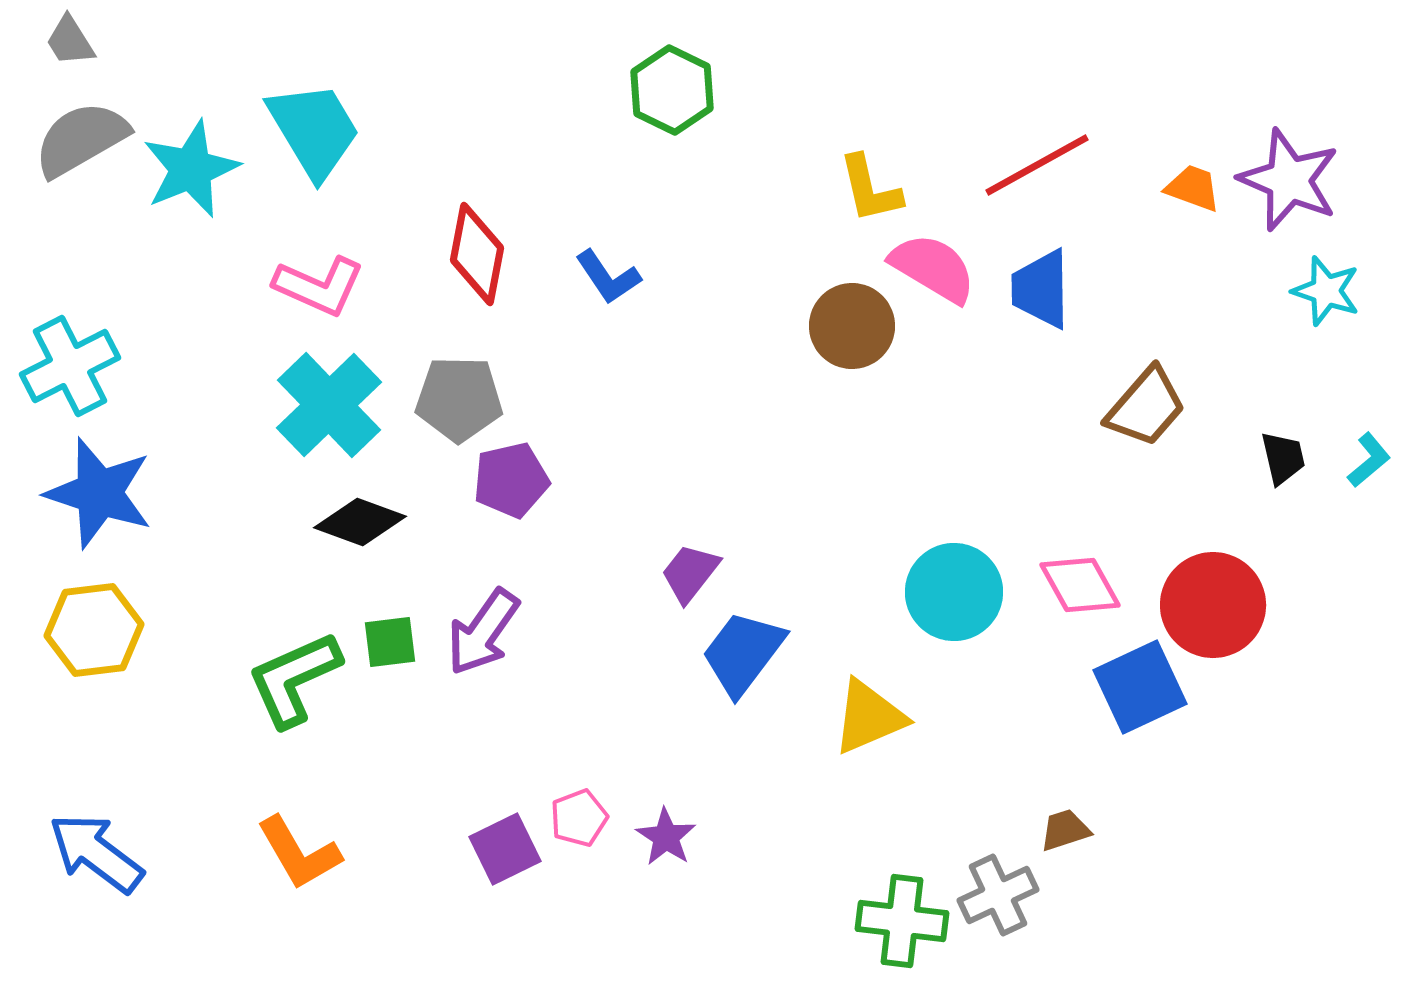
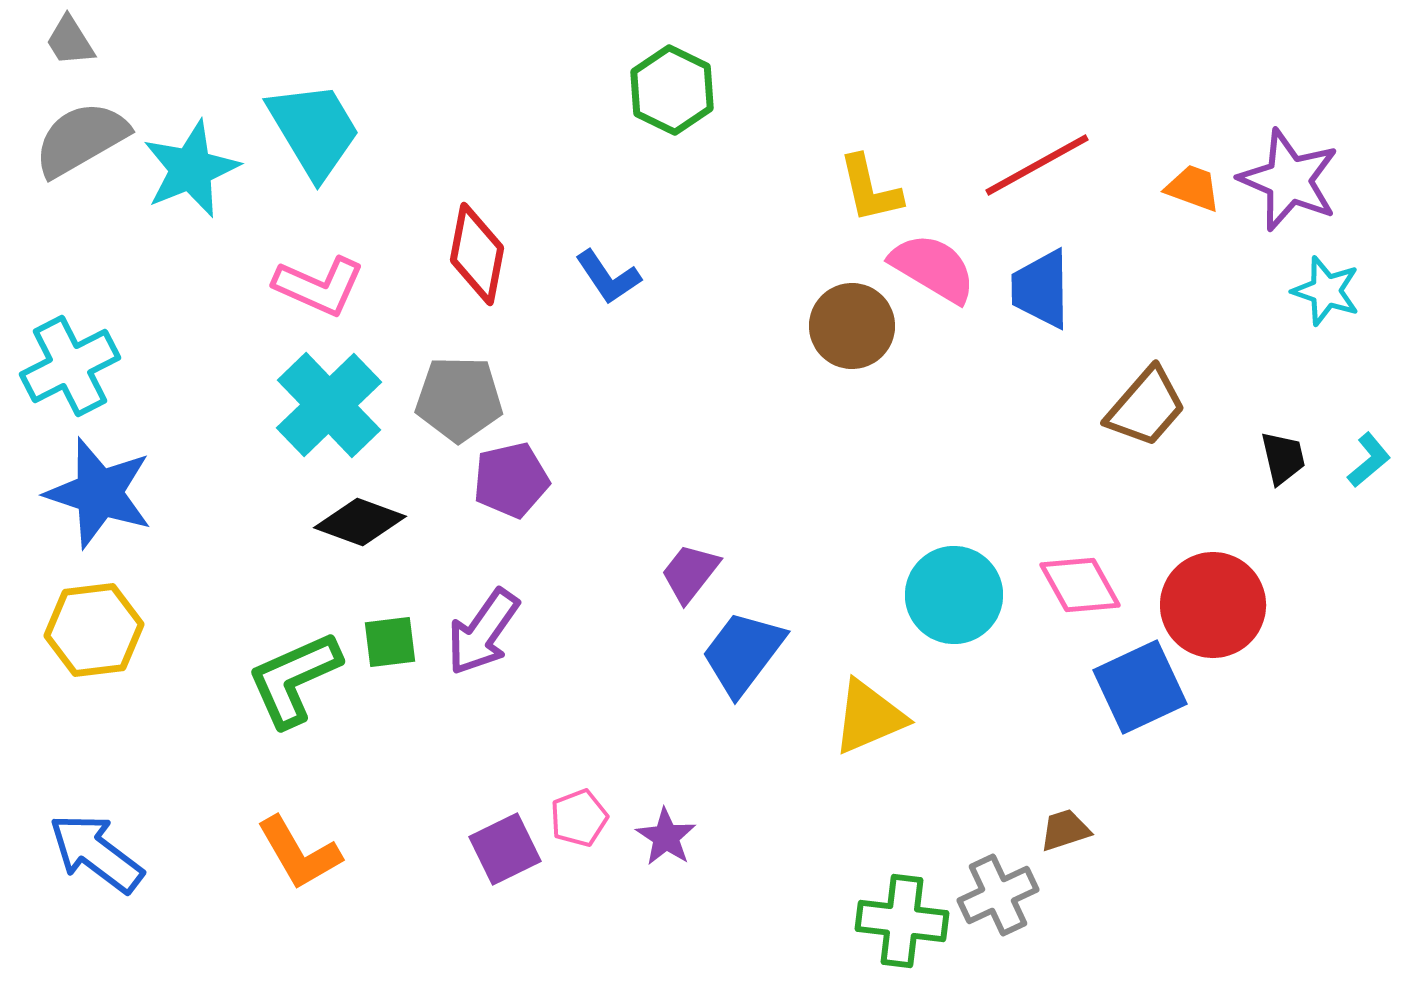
cyan circle at (954, 592): moved 3 px down
